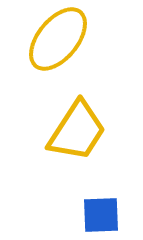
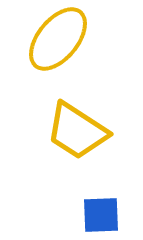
yellow trapezoid: rotated 90 degrees clockwise
